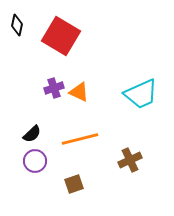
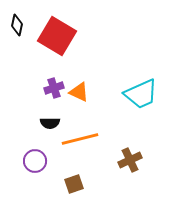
red square: moved 4 px left
black semicircle: moved 18 px right, 11 px up; rotated 42 degrees clockwise
